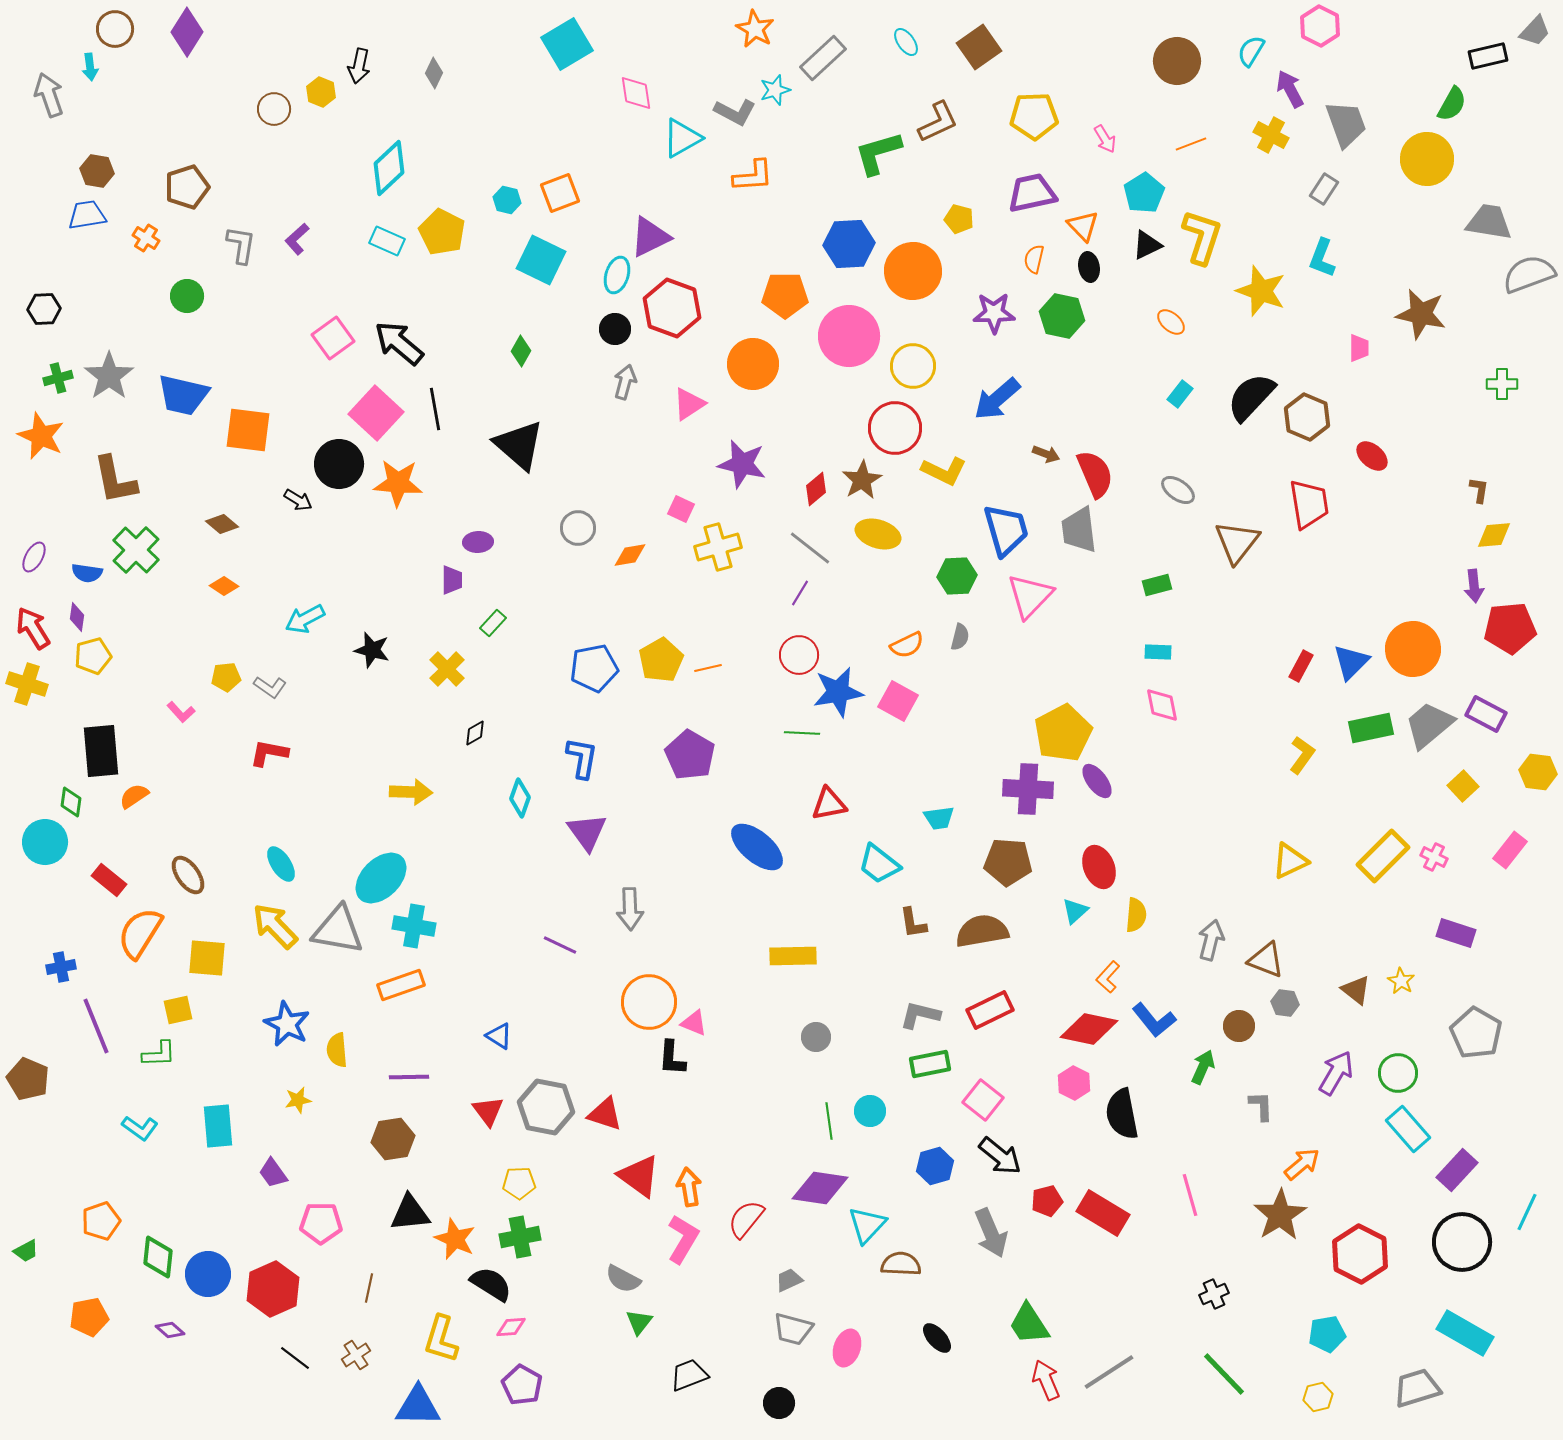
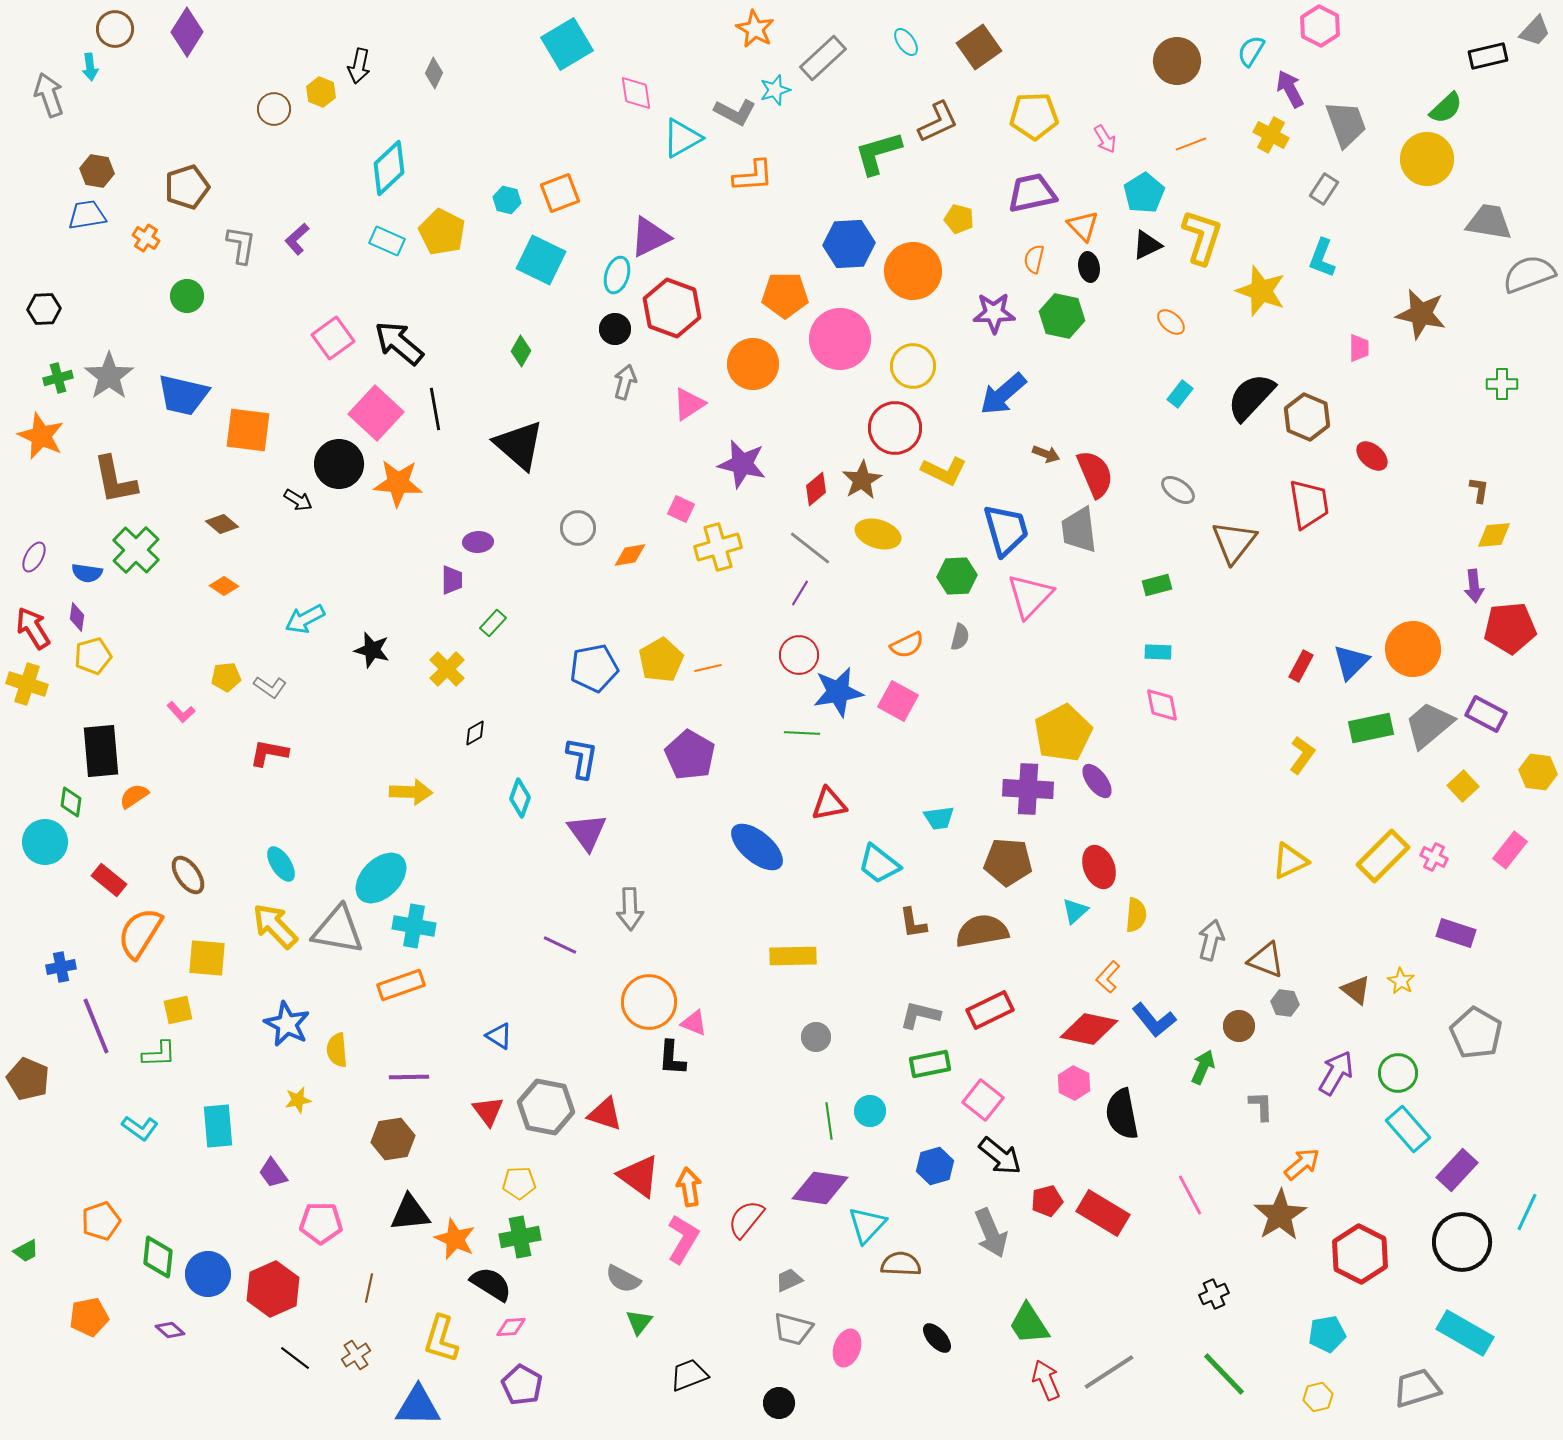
green semicircle at (1452, 104): moved 6 px left, 4 px down; rotated 18 degrees clockwise
pink circle at (849, 336): moved 9 px left, 3 px down
blue arrow at (997, 399): moved 6 px right, 5 px up
brown triangle at (1237, 542): moved 3 px left
pink line at (1190, 1195): rotated 12 degrees counterclockwise
